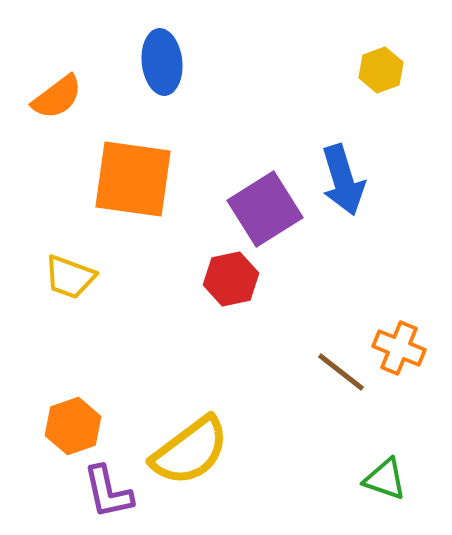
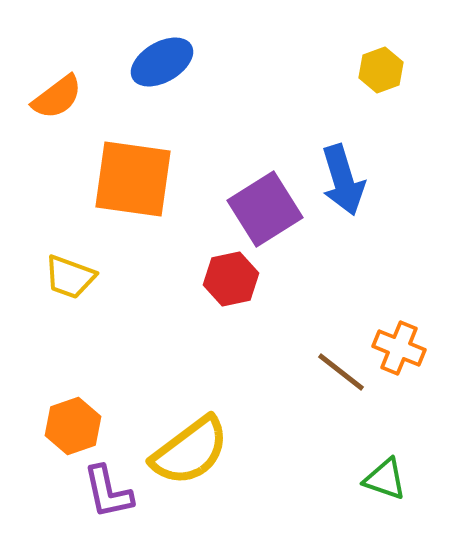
blue ellipse: rotated 66 degrees clockwise
